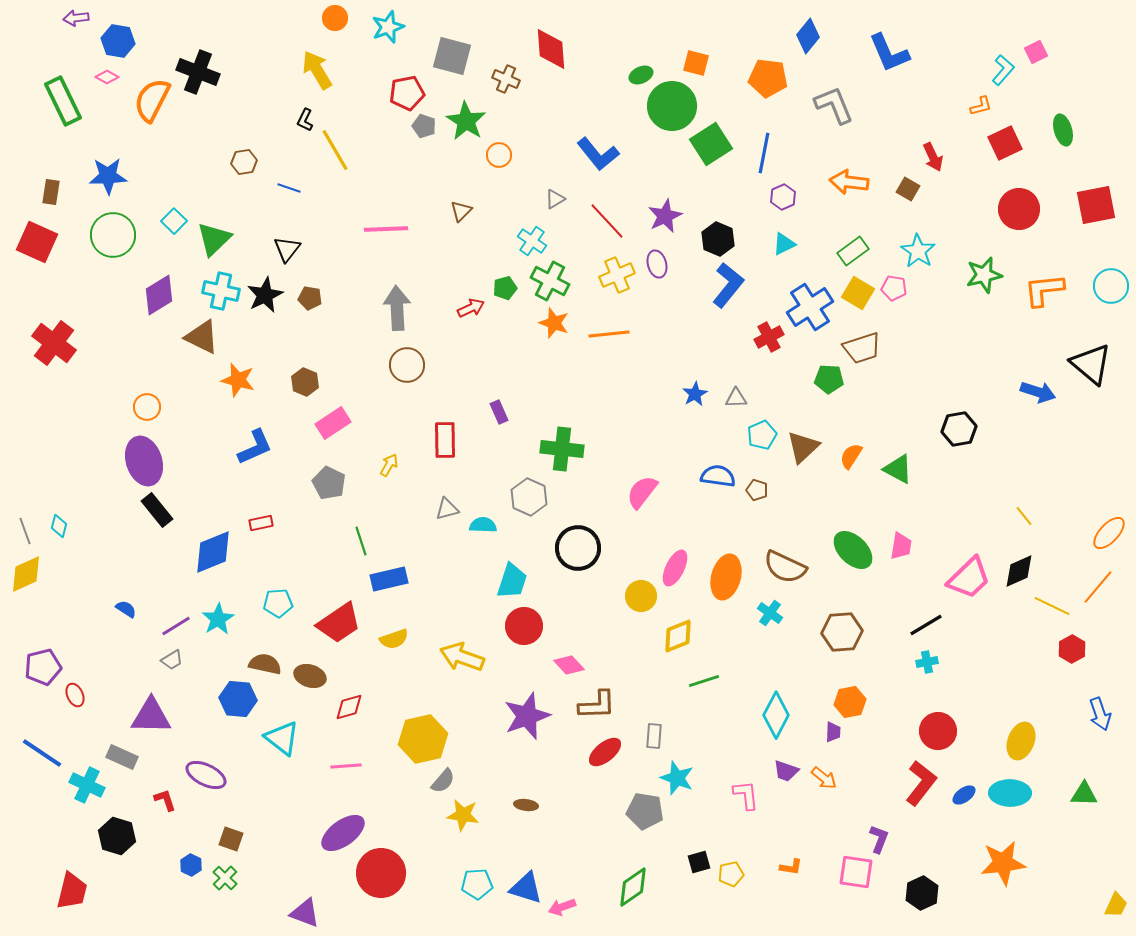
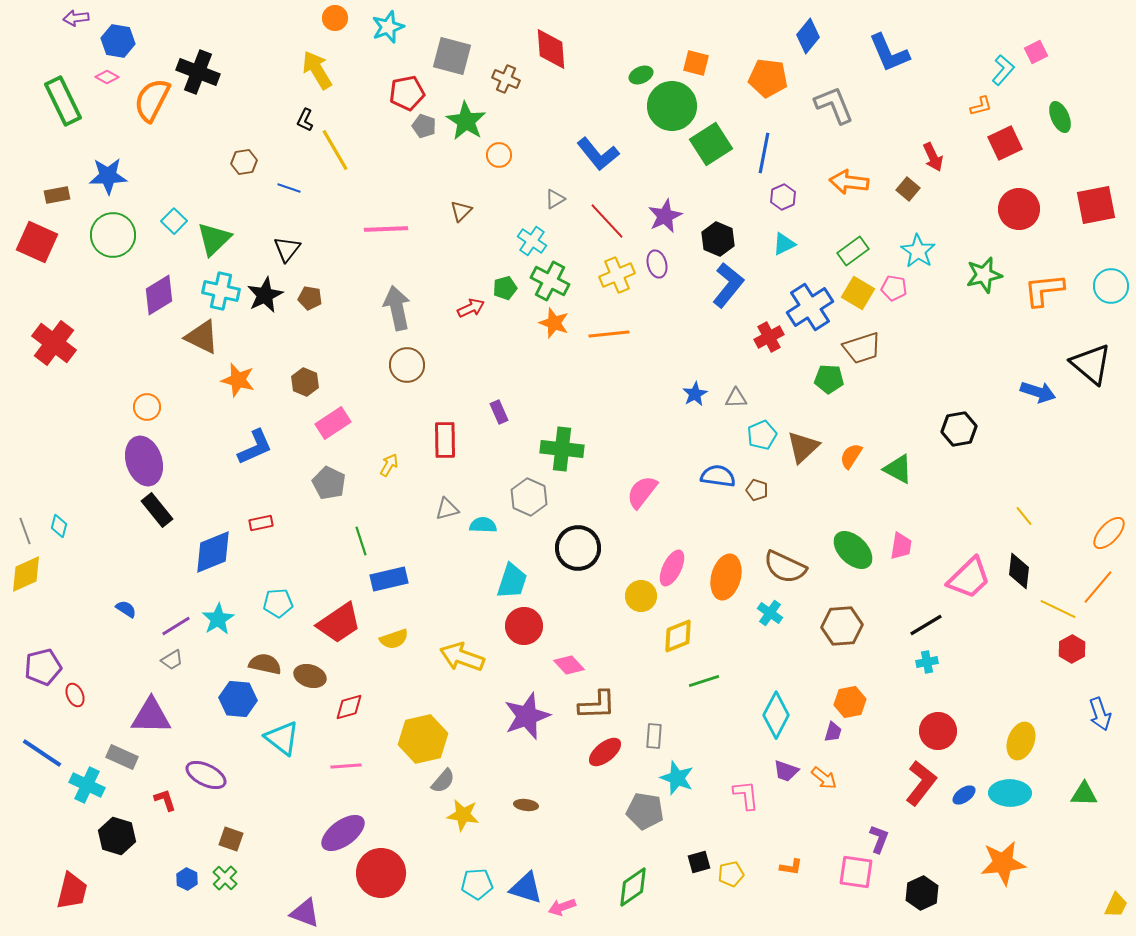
green ellipse at (1063, 130): moved 3 px left, 13 px up; rotated 8 degrees counterclockwise
brown square at (908, 189): rotated 10 degrees clockwise
brown rectangle at (51, 192): moved 6 px right, 3 px down; rotated 70 degrees clockwise
gray arrow at (397, 308): rotated 9 degrees counterclockwise
pink ellipse at (675, 568): moved 3 px left
black diamond at (1019, 571): rotated 60 degrees counterclockwise
yellow line at (1052, 606): moved 6 px right, 3 px down
brown hexagon at (842, 632): moved 6 px up
purple trapezoid at (833, 732): rotated 15 degrees clockwise
blue hexagon at (191, 865): moved 4 px left, 14 px down
